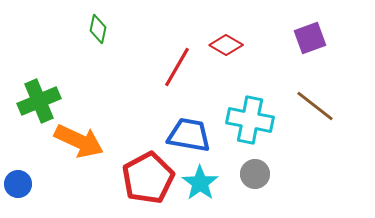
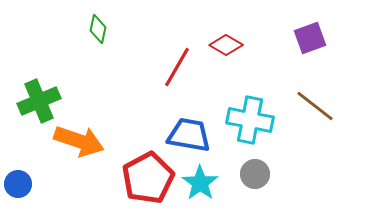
orange arrow: rotated 6 degrees counterclockwise
